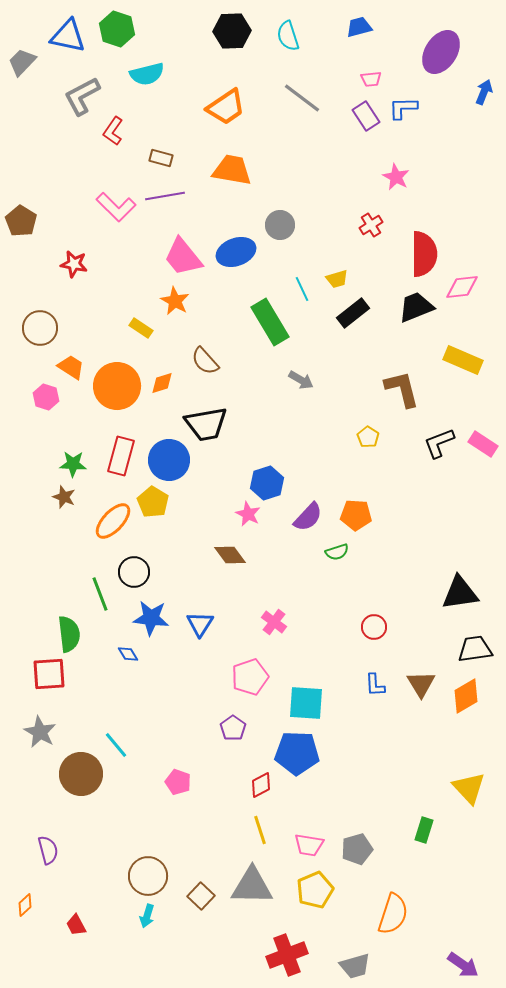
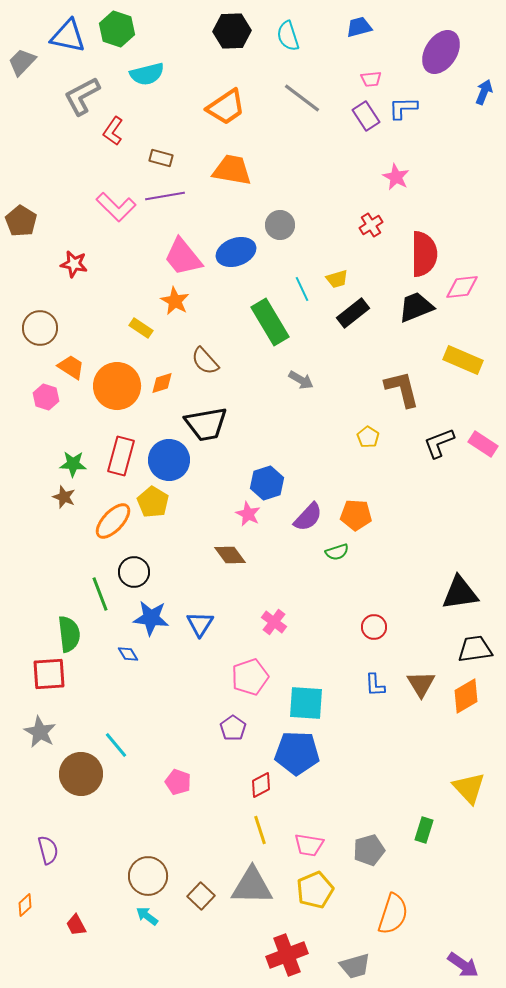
gray pentagon at (357, 849): moved 12 px right, 1 px down
cyan arrow at (147, 916): rotated 110 degrees clockwise
